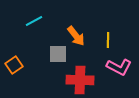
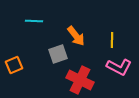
cyan line: rotated 30 degrees clockwise
yellow line: moved 4 px right
gray square: rotated 18 degrees counterclockwise
orange square: rotated 12 degrees clockwise
red cross: rotated 24 degrees clockwise
